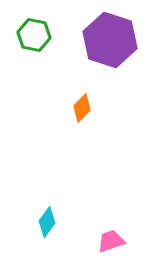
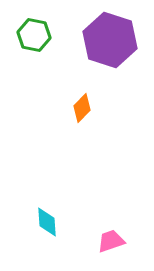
cyan diamond: rotated 40 degrees counterclockwise
